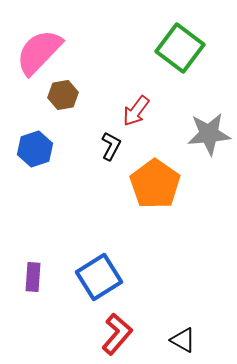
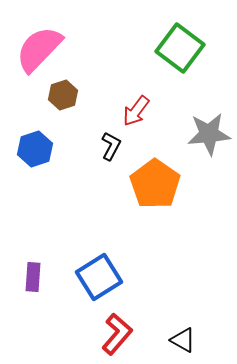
pink semicircle: moved 3 px up
brown hexagon: rotated 8 degrees counterclockwise
